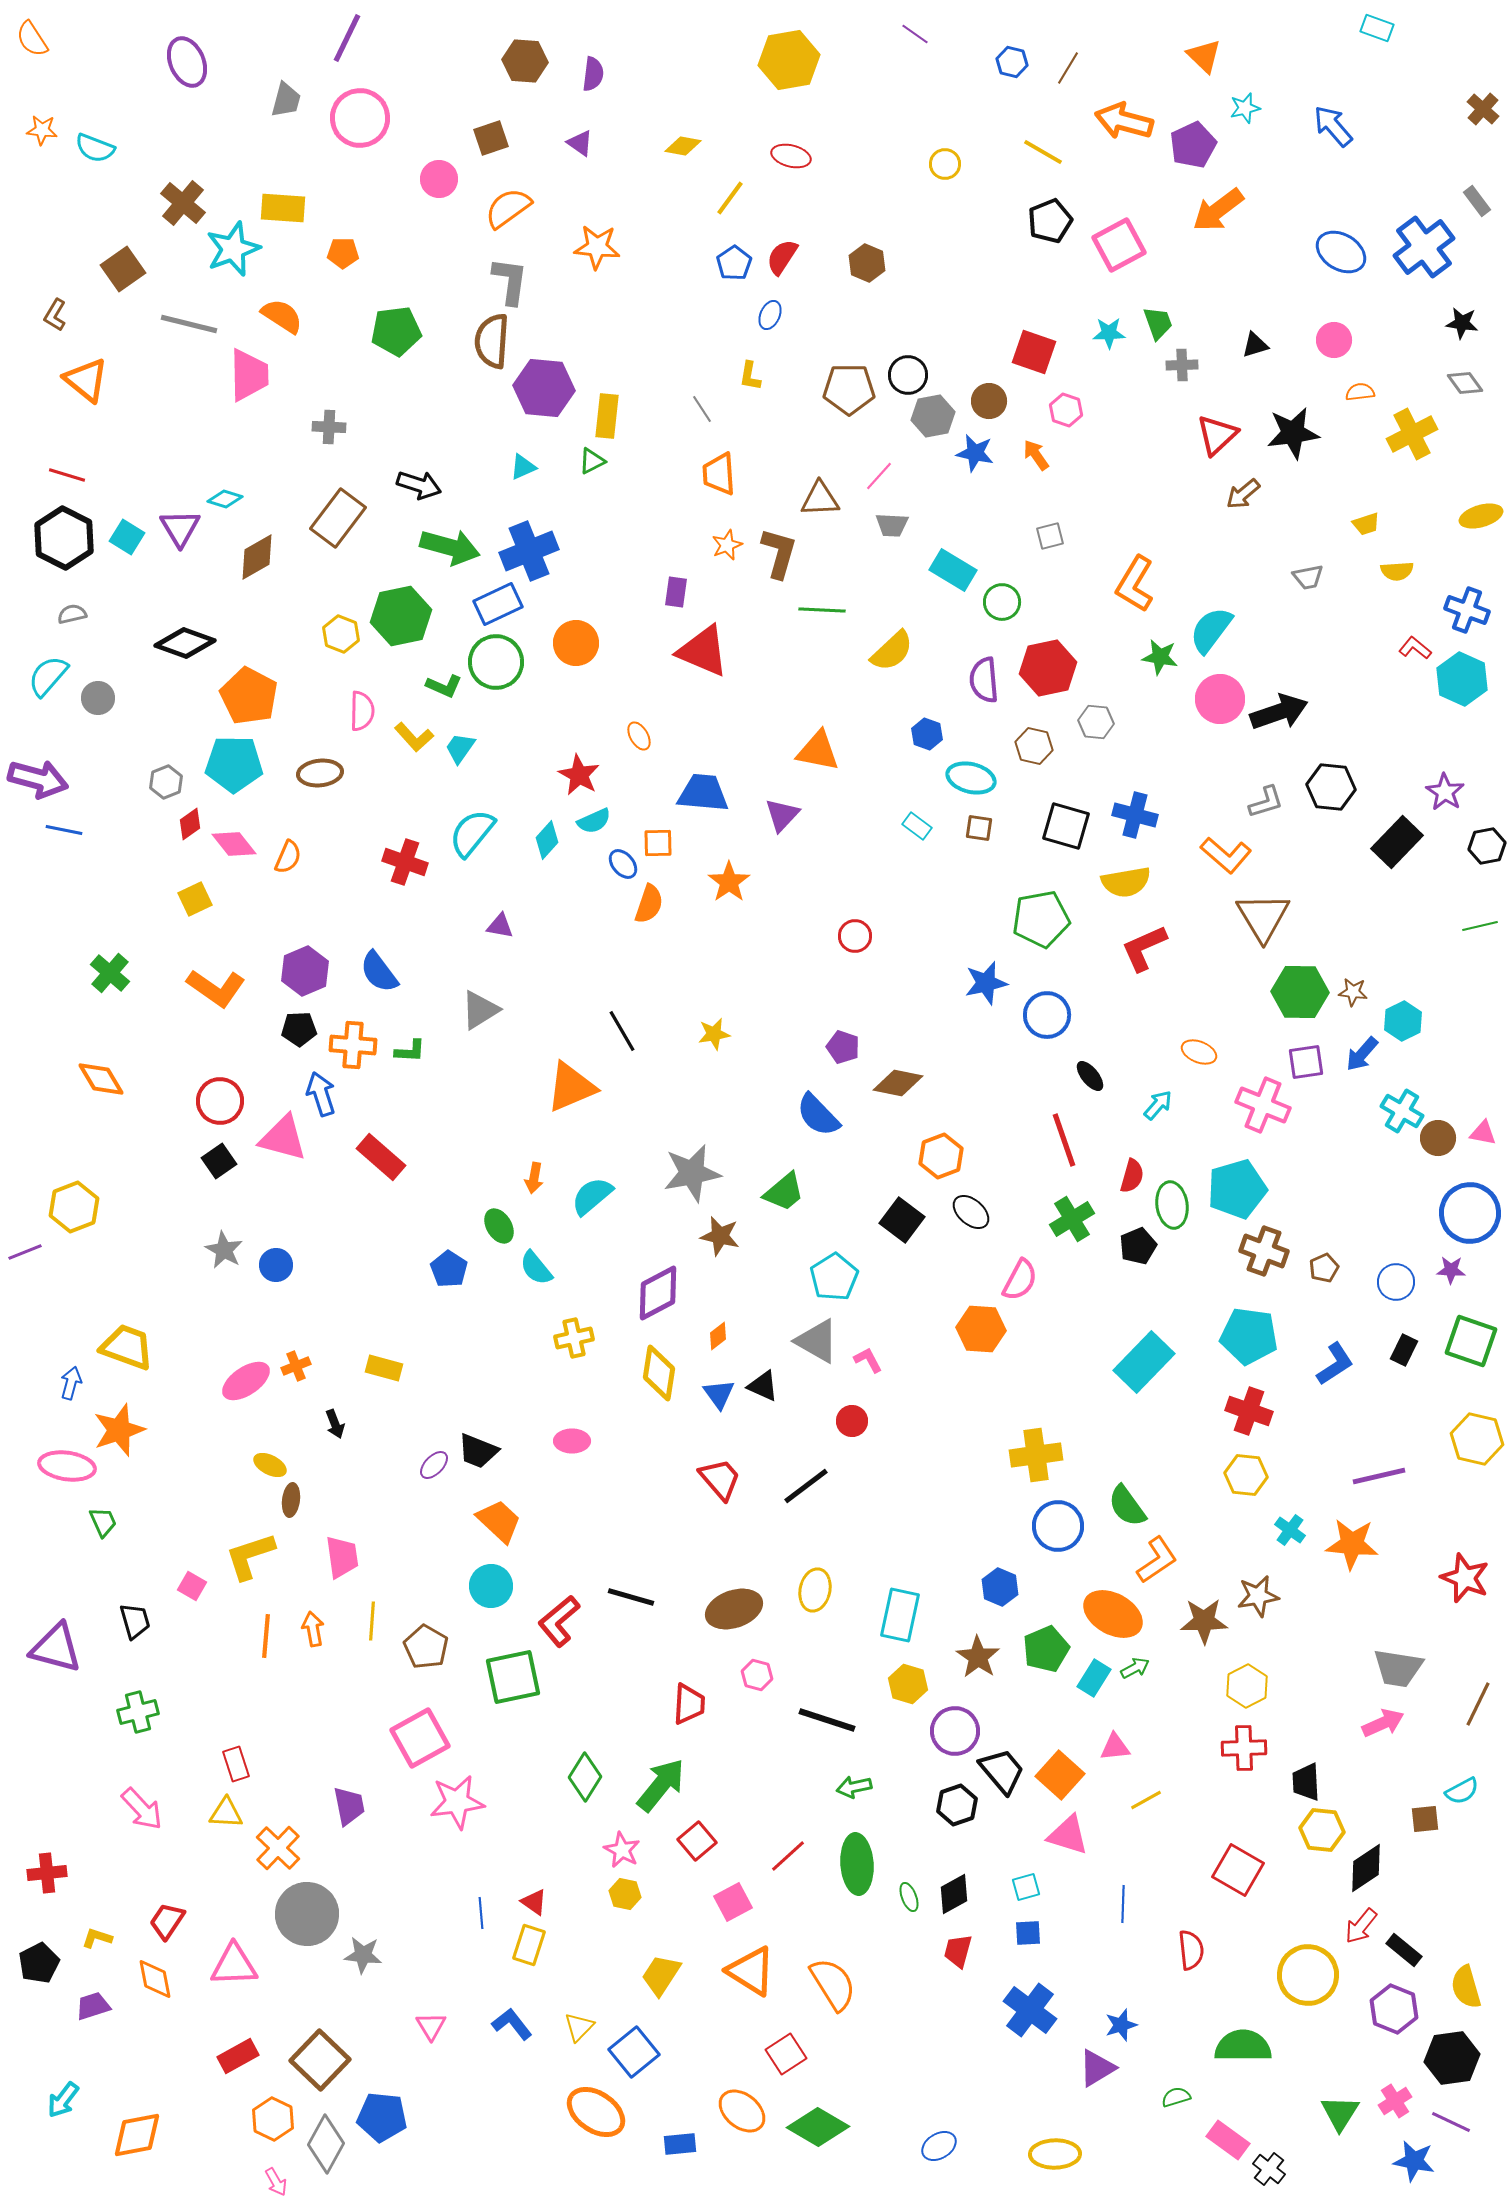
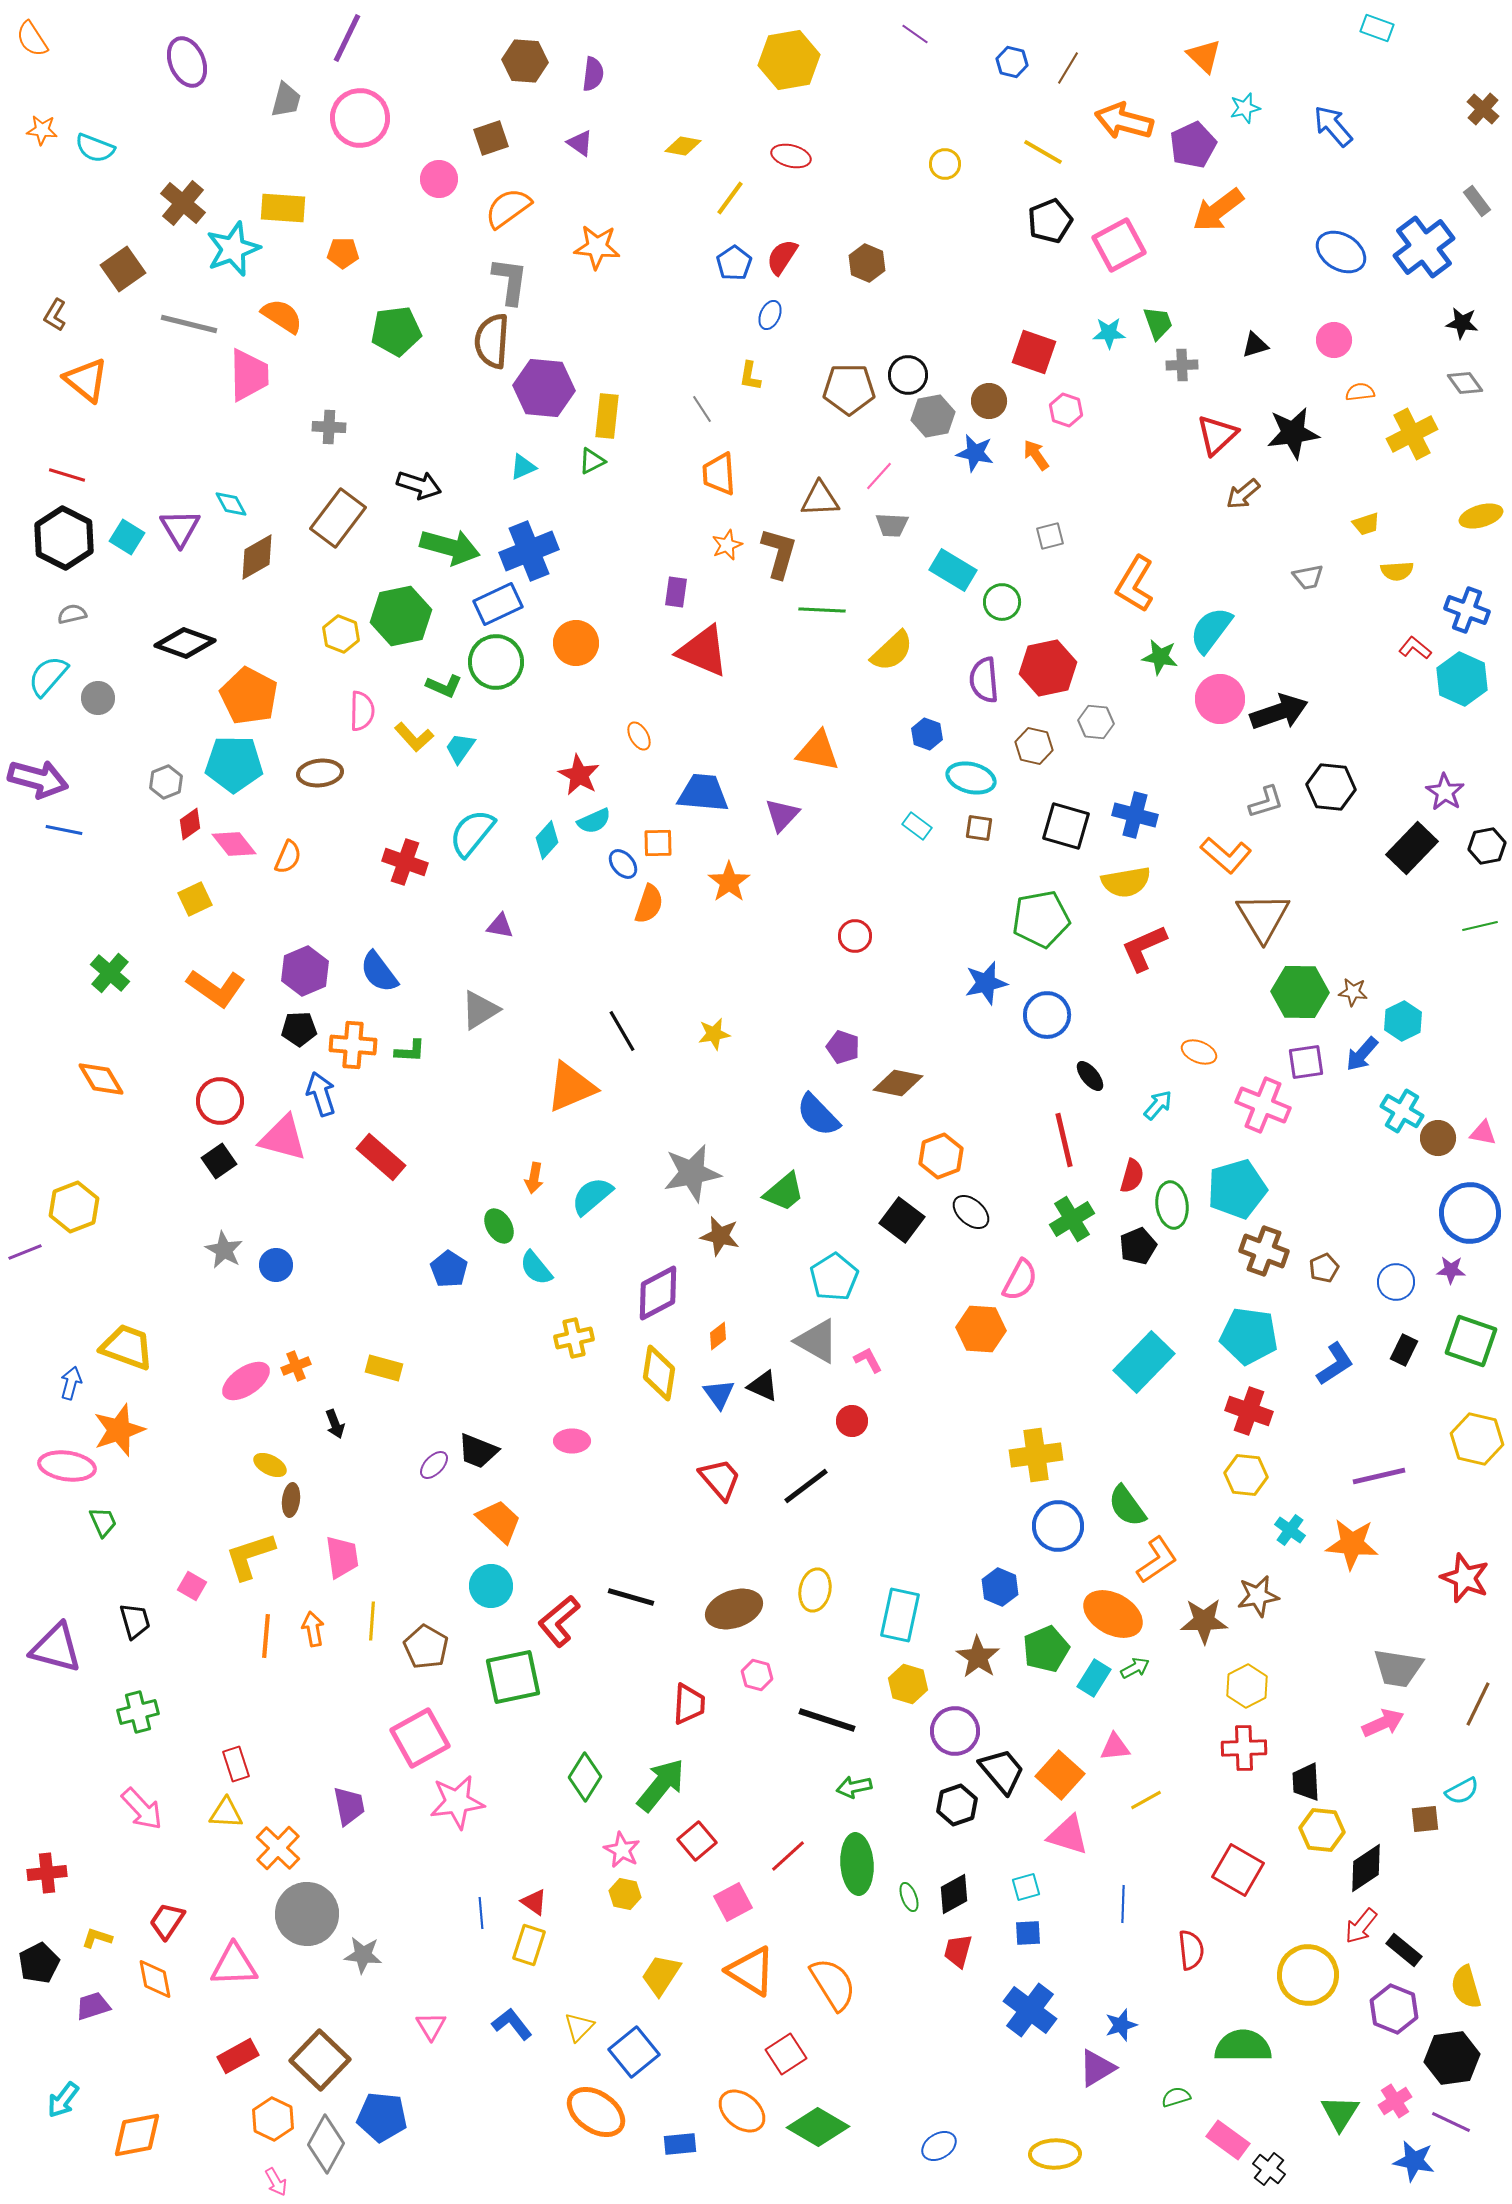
cyan diamond at (225, 499): moved 6 px right, 5 px down; rotated 44 degrees clockwise
black rectangle at (1397, 842): moved 15 px right, 6 px down
red line at (1064, 1140): rotated 6 degrees clockwise
